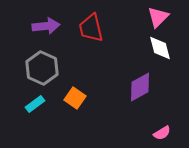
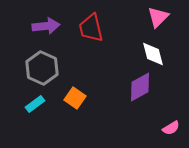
white diamond: moved 7 px left, 6 px down
pink semicircle: moved 9 px right, 5 px up
